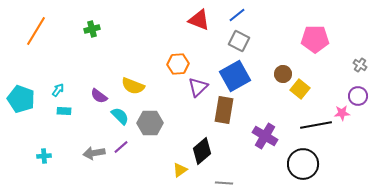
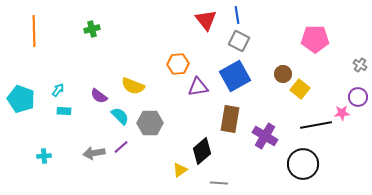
blue line: rotated 60 degrees counterclockwise
red triangle: moved 7 px right; rotated 30 degrees clockwise
orange line: moved 2 px left; rotated 32 degrees counterclockwise
purple triangle: rotated 35 degrees clockwise
purple circle: moved 1 px down
brown rectangle: moved 6 px right, 9 px down
gray line: moved 5 px left
